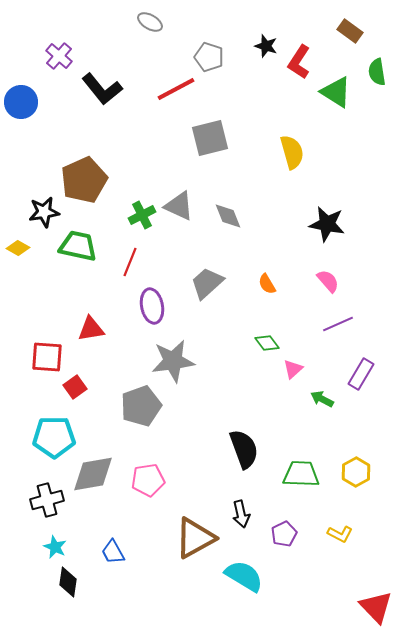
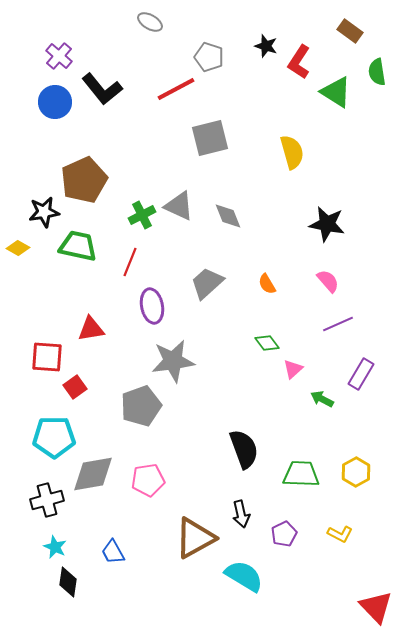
blue circle at (21, 102): moved 34 px right
